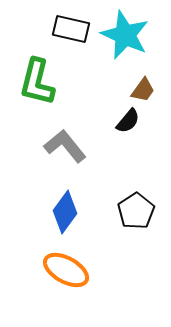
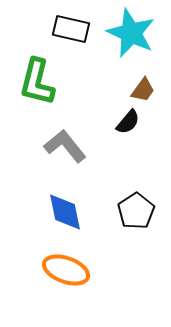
cyan star: moved 6 px right, 2 px up
black semicircle: moved 1 px down
blue diamond: rotated 48 degrees counterclockwise
orange ellipse: rotated 9 degrees counterclockwise
